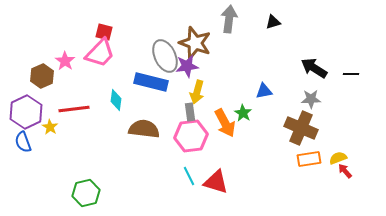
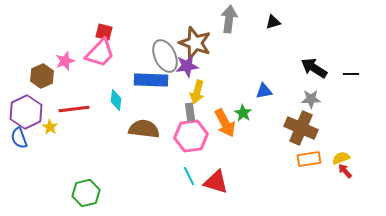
pink star: rotated 18 degrees clockwise
blue rectangle: moved 2 px up; rotated 12 degrees counterclockwise
blue semicircle: moved 4 px left, 4 px up
yellow semicircle: moved 3 px right
